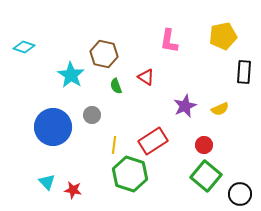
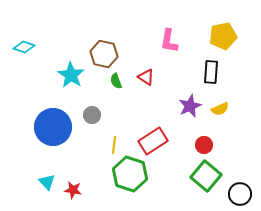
black rectangle: moved 33 px left
green semicircle: moved 5 px up
purple star: moved 5 px right
